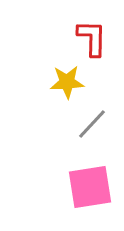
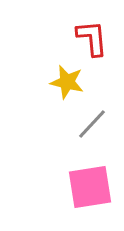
red L-shape: rotated 6 degrees counterclockwise
yellow star: rotated 16 degrees clockwise
